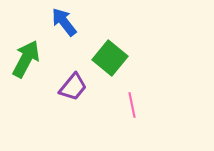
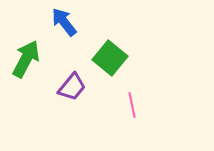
purple trapezoid: moved 1 px left
